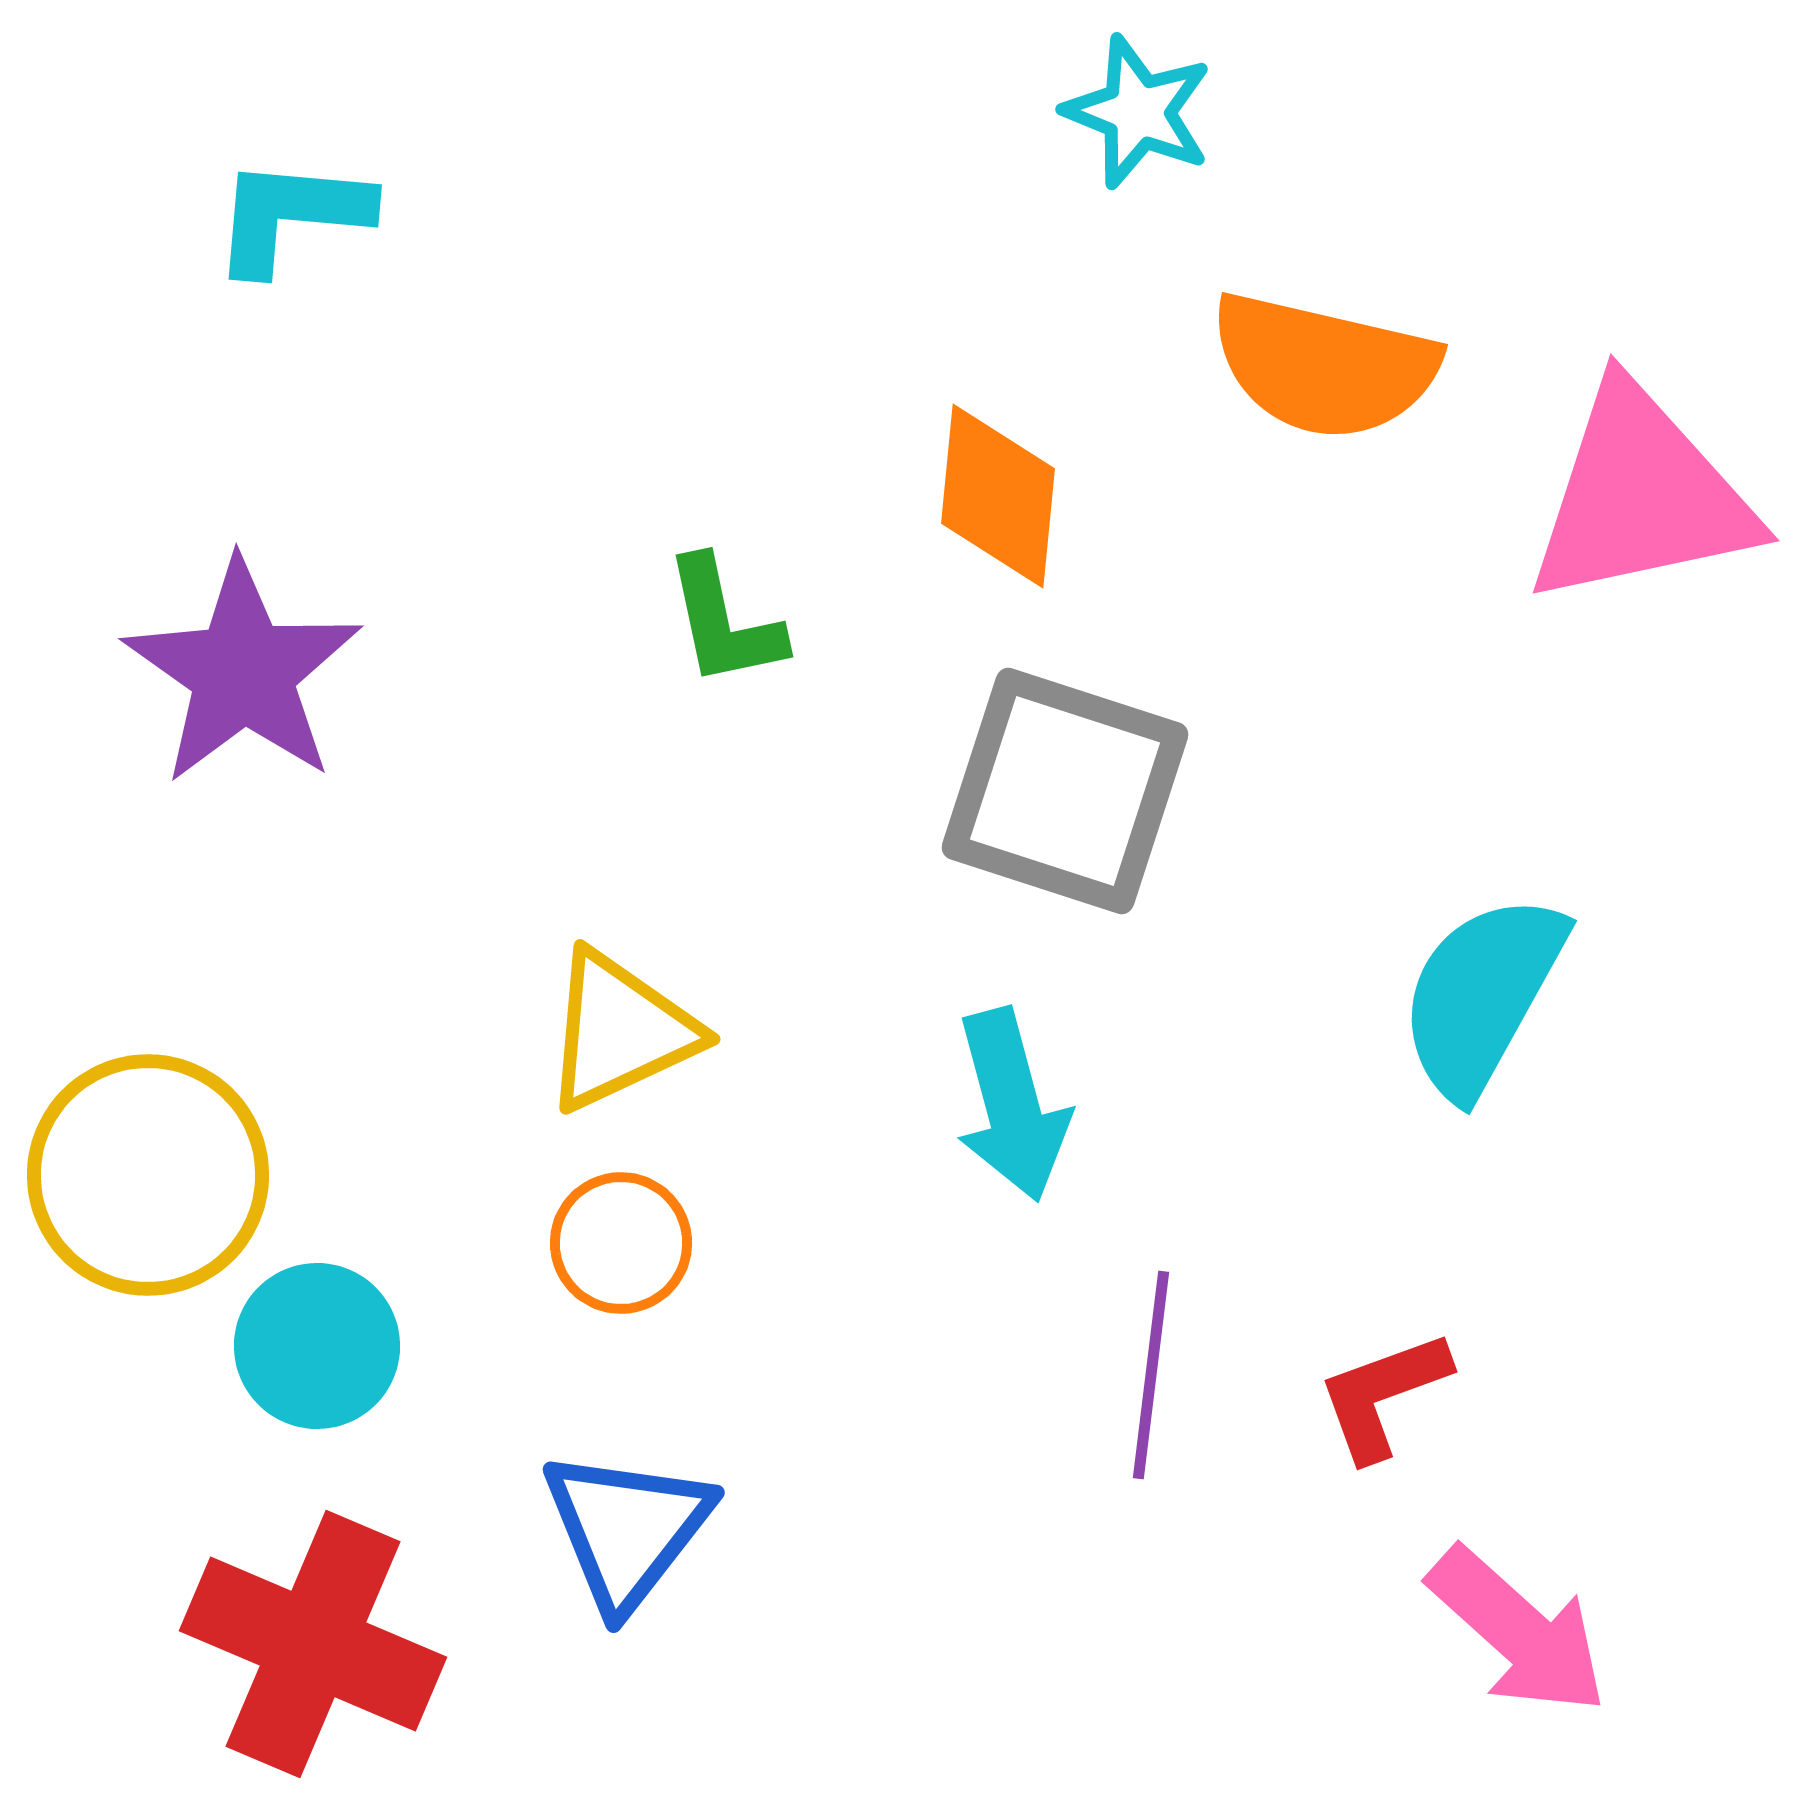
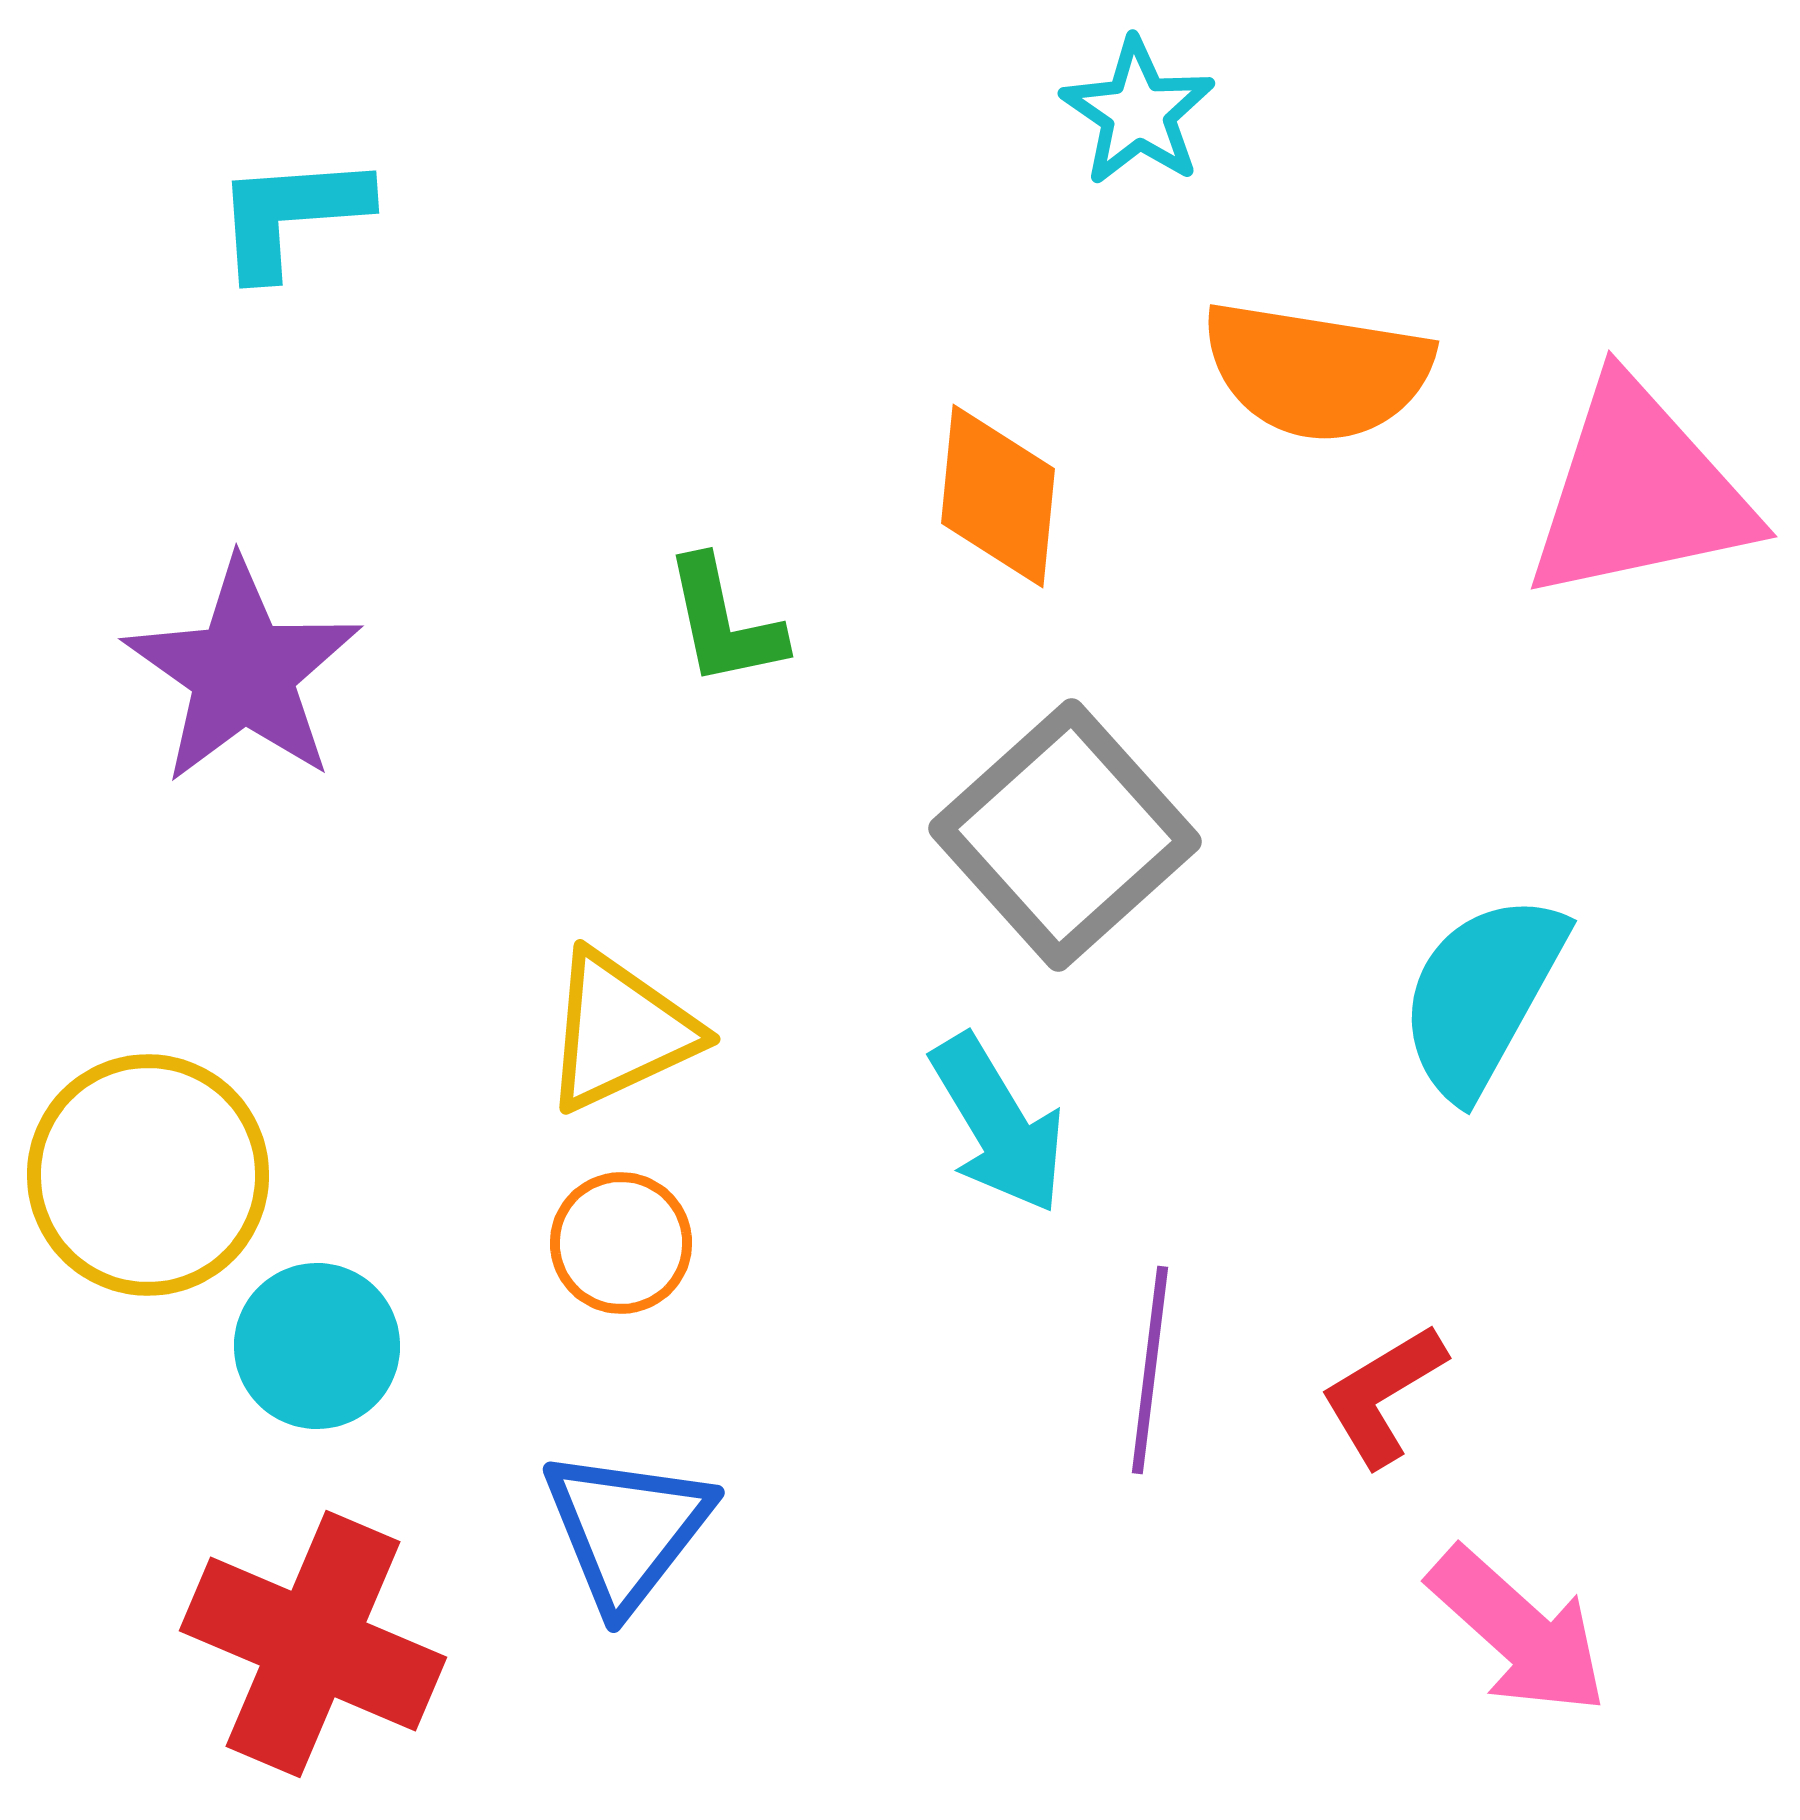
cyan star: rotated 12 degrees clockwise
cyan L-shape: rotated 9 degrees counterclockwise
orange semicircle: moved 7 px left, 5 px down; rotated 4 degrees counterclockwise
pink triangle: moved 2 px left, 4 px up
gray square: moved 44 px down; rotated 30 degrees clockwise
cyan arrow: moved 14 px left, 19 px down; rotated 16 degrees counterclockwise
purple line: moved 1 px left, 5 px up
red L-shape: rotated 11 degrees counterclockwise
